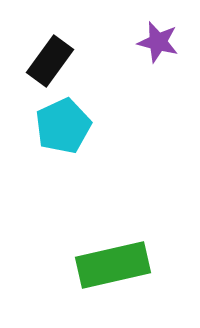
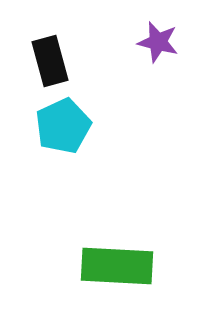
black rectangle: rotated 51 degrees counterclockwise
green rectangle: moved 4 px right, 1 px down; rotated 16 degrees clockwise
